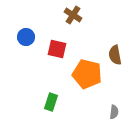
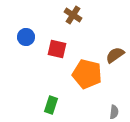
brown semicircle: rotated 66 degrees clockwise
green rectangle: moved 3 px down
